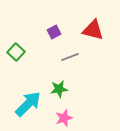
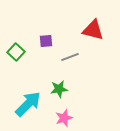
purple square: moved 8 px left, 9 px down; rotated 24 degrees clockwise
